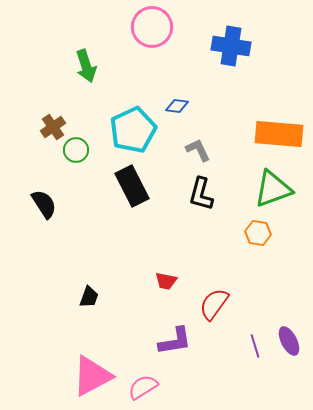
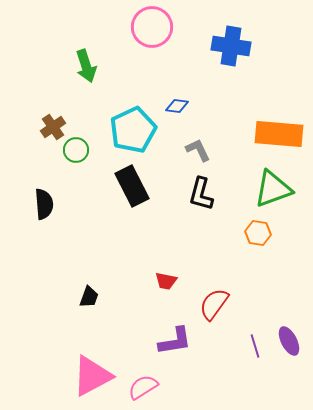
black semicircle: rotated 28 degrees clockwise
